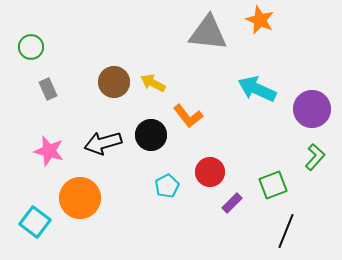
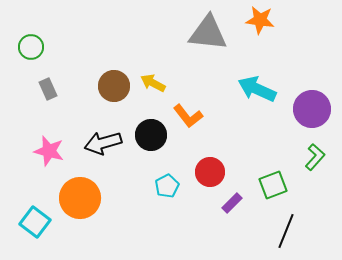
orange star: rotated 16 degrees counterclockwise
brown circle: moved 4 px down
